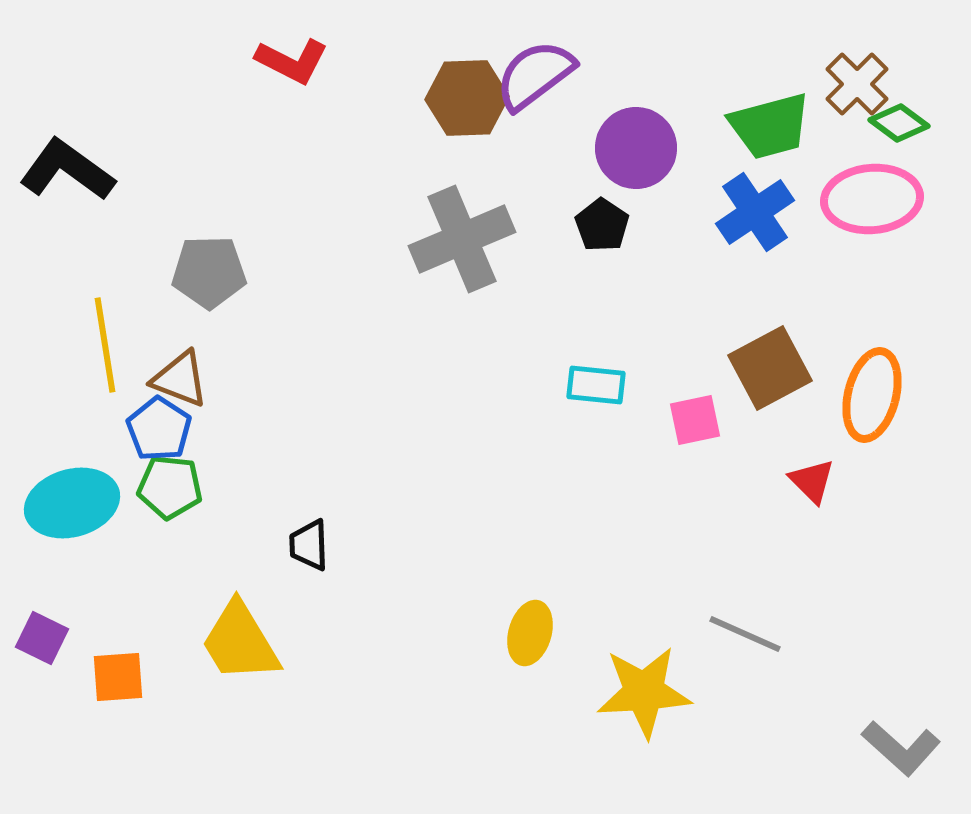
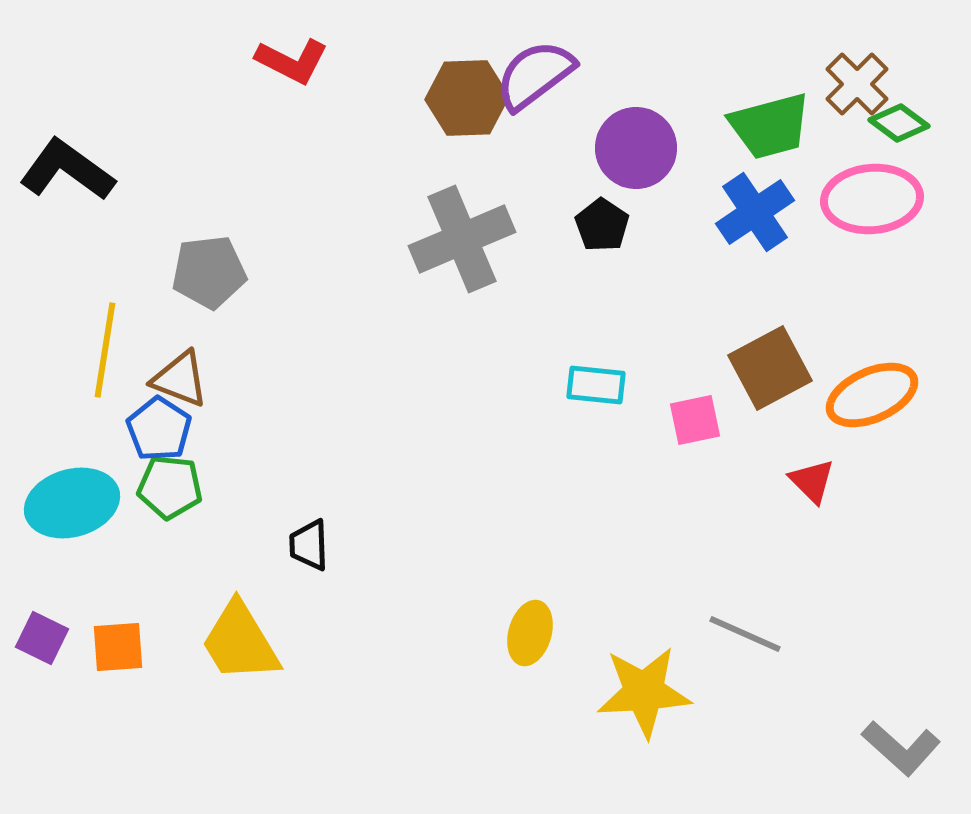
gray pentagon: rotated 6 degrees counterclockwise
yellow line: moved 5 px down; rotated 18 degrees clockwise
orange ellipse: rotated 52 degrees clockwise
orange square: moved 30 px up
